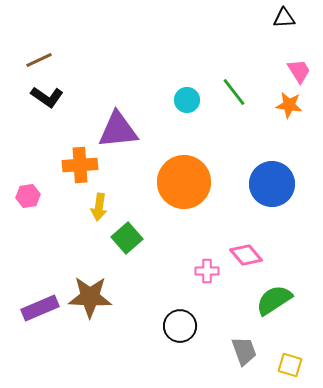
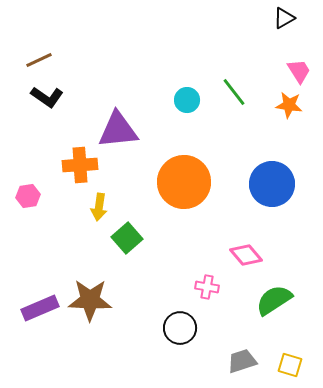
black triangle: rotated 25 degrees counterclockwise
pink cross: moved 16 px down; rotated 10 degrees clockwise
brown star: moved 3 px down
black circle: moved 2 px down
gray trapezoid: moved 2 px left, 10 px down; rotated 88 degrees counterclockwise
